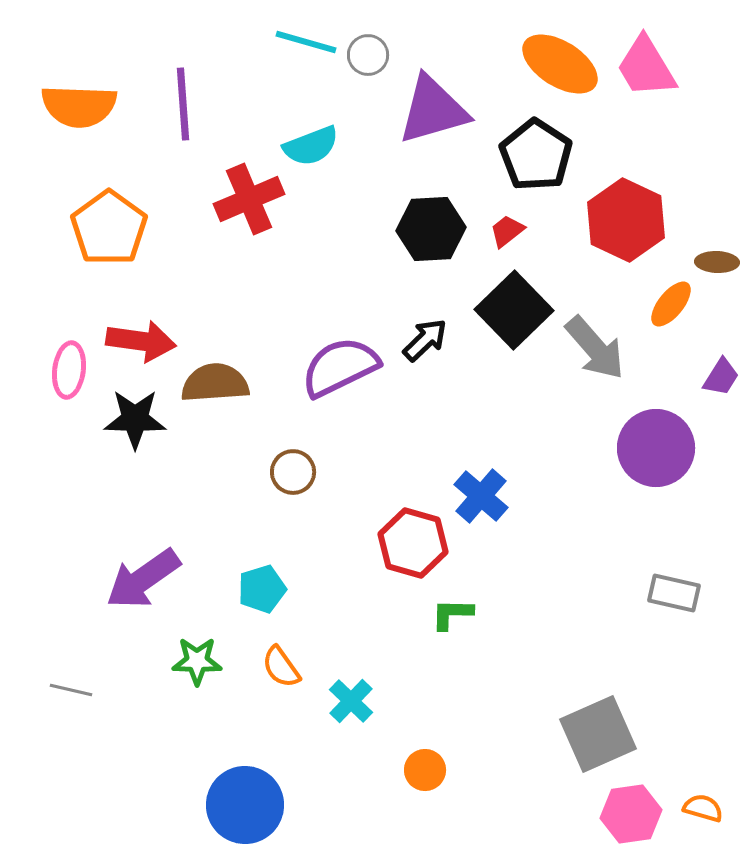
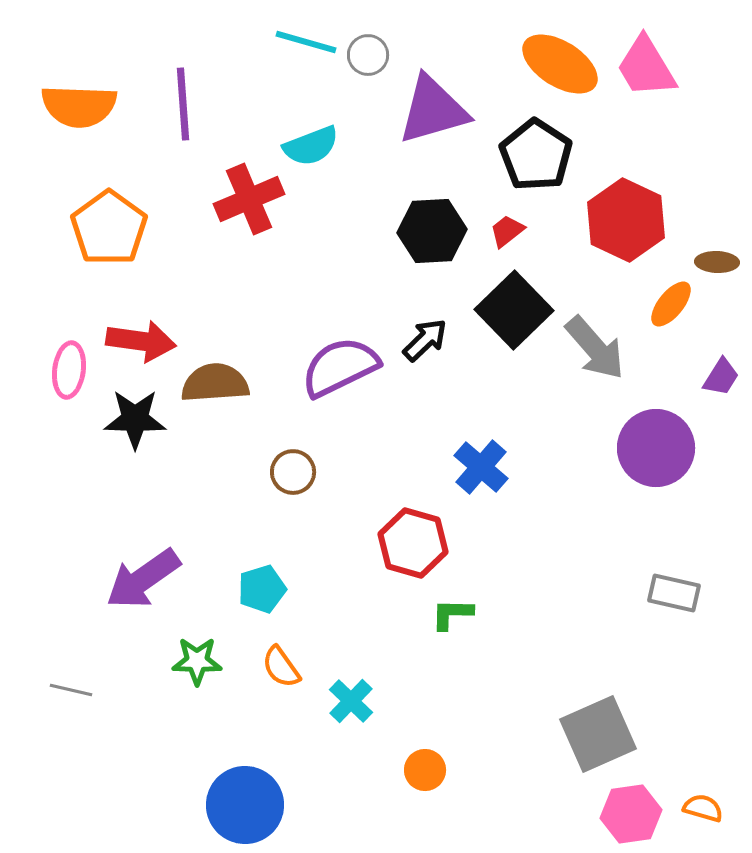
black hexagon at (431, 229): moved 1 px right, 2 px down
blue cross at (481, 496): moved 29 px up
